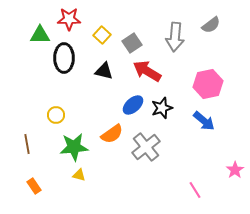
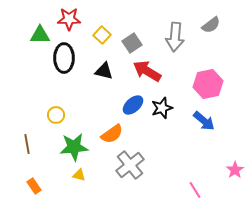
gray cross: moved 16 px left, 18 px down
